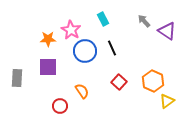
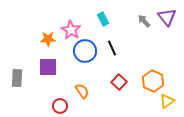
purple triangle: moved 14 px up; rotated 18 degrees clockwise
